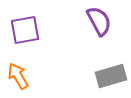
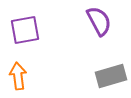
orange arrow: rotated 24 degrees clockwise
